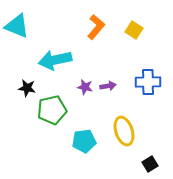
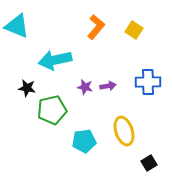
black square: moved 1 px left, 1 px up
